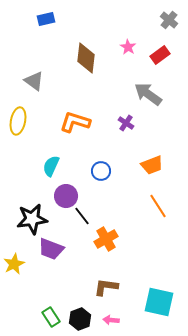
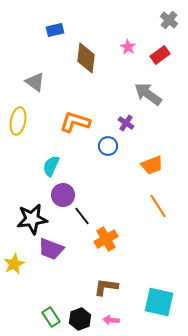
blue rectangle: moved 9 px right, 11 px down
gray triangle: moved 1 px right, 1 px down
blue circle: moved 7 px right, 25 px up
purple circle: moved 3 px left, 1 px up
